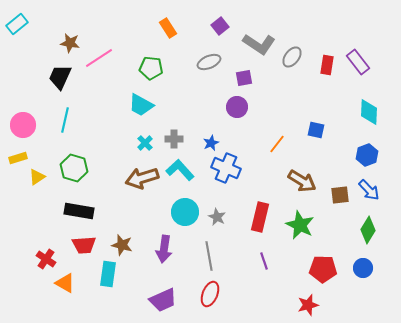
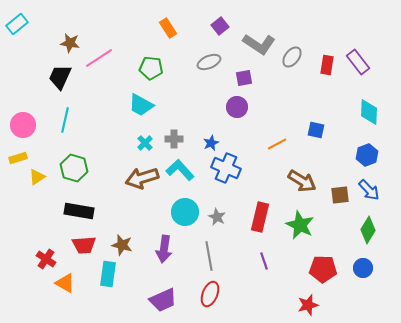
orange line at (277, 144): rotated 24 degrees clockwise
